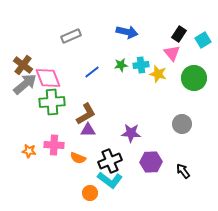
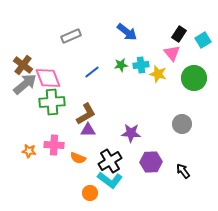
blue arrow: rotated 25 degrees clockwise
black cross: rotated 10 degrees counterclockwise
